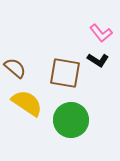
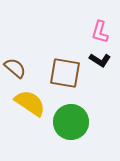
pink L-shape: moved 1 px left, 1 px up; rotated 55 degrees clockwise
black L-shape: moved 2 px right
yellow semicircle: moved 3 px right
green circle: moved 2 px down
